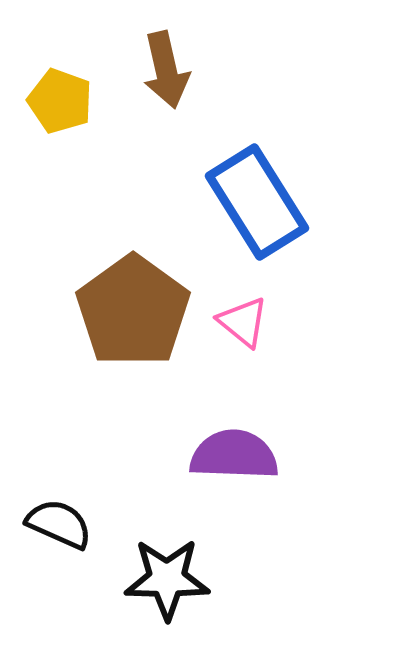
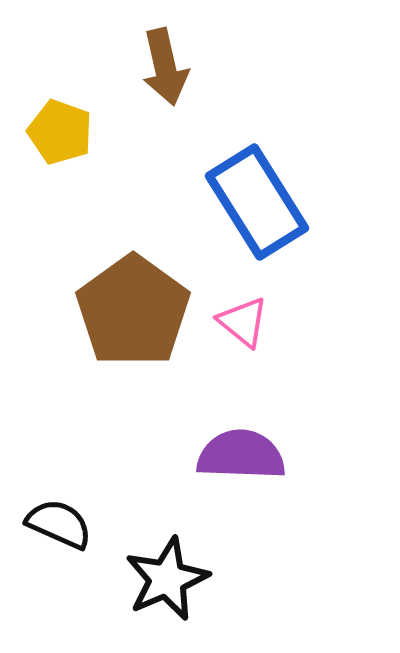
brown arrow: moved 1 px left, 3 px up
yellow pentagon: moved 31 px down
purple semicircle: moved 7 px right
black star: rotated 24 degrees counterclockwise
